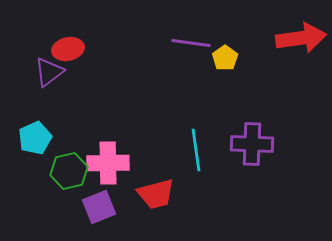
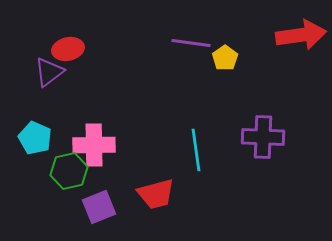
red arrow: moved 3 px up
cyan pentagon: rotated 24 degrees counterclockwise
purple cross: moved 11 px right, 7 px up
pink cross: moved 14 px left, 18 px up
